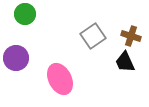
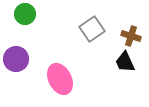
gray square: moved 1 px left, 7 px up
purple circle: moved 1 px down
